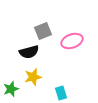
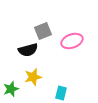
black semicircle: moved 1 px left, 2 px up
cyan rectangle: rotated 32 degrees clockwise
